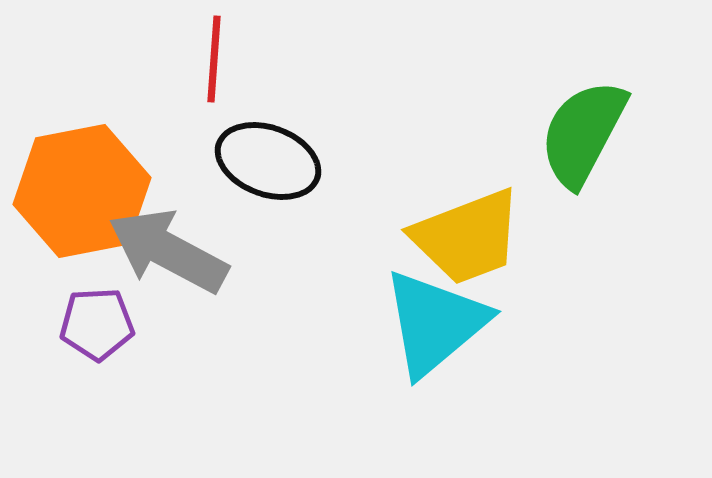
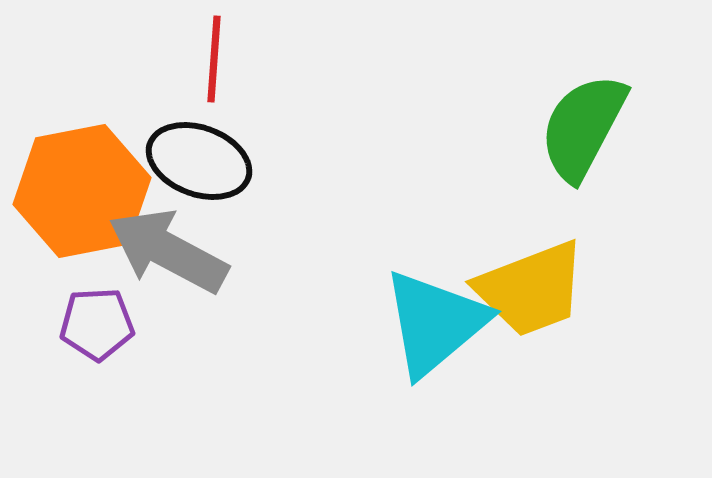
green semicircle: moved 6 px up
black ellipse: moved 69 px left
yellow trapezoid: moved 64 px right, 52 px down
